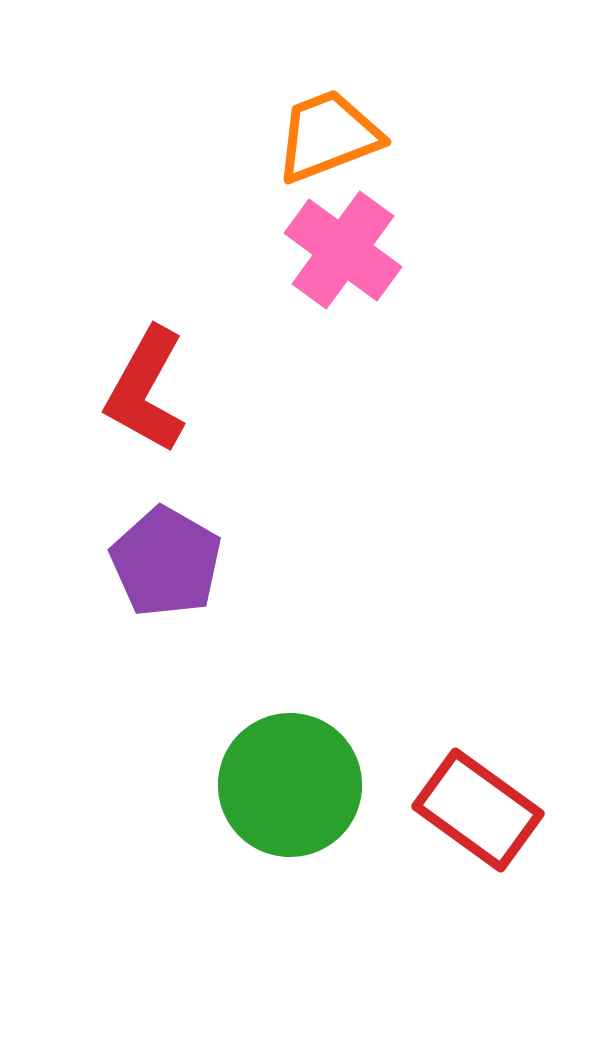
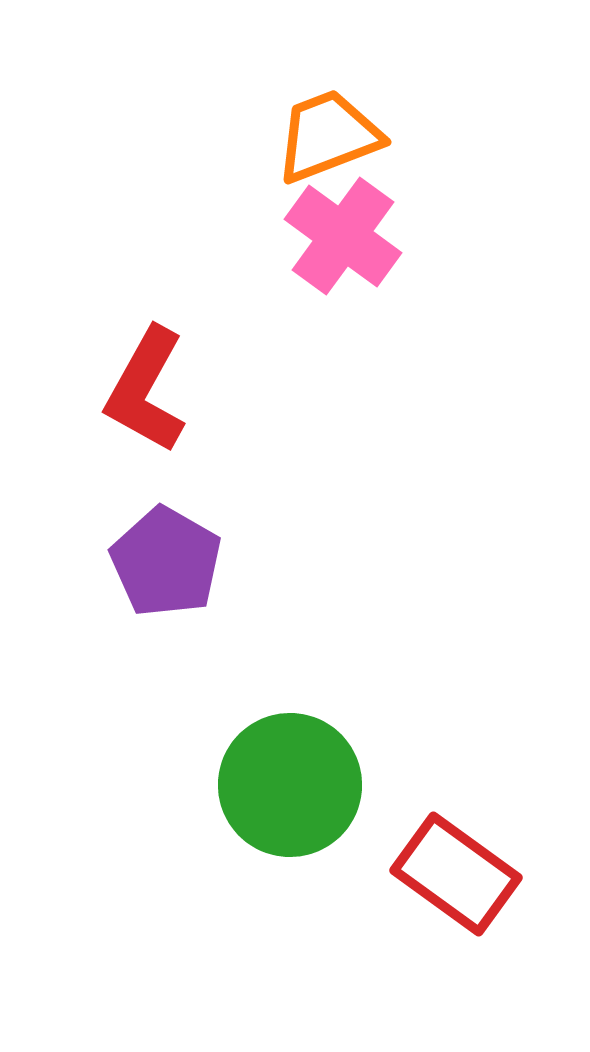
pink cross: moved 14 px up
red rectangle: moved 22 px left, 64 px down
